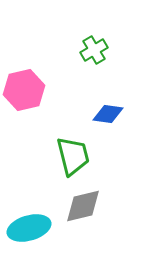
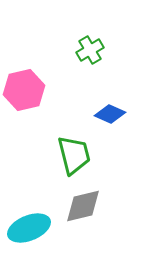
green cross: moved 4 px left
blue diamond: moved 2 px right; rotated 16 degrees clockwise
green trapezoid: moved 1 px right, 1 px up
cyan ellipse: rotated 6 degrees counterclockwise
